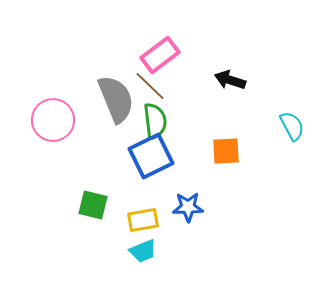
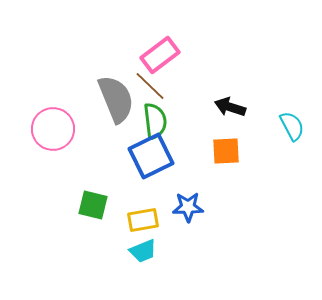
black arrow: moved 27 px down
pink circle: moved 9 px down
